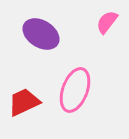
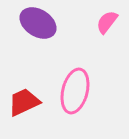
purple ellipse: moved 3 px left, 11 px up
pink ellipse: moved 1 px down; rotated 6 degrees counterclockwise
